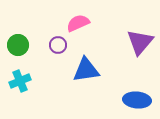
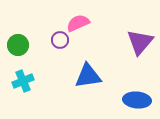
purple circle: moved 2 px right, 5 px up
blue triangle: moved 2 px right, 6 px down
cyan cross: moved 3 px right
